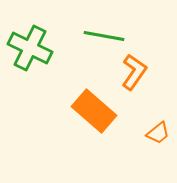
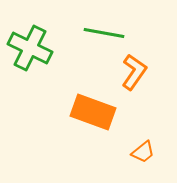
green line: moved 3 px up
orange rectangle: moved 1 px left, 1 px down; rotated 21 degrees counterclockwise
orange trapezoid: moved 15 px left, 19 px down
